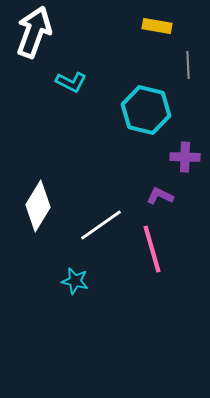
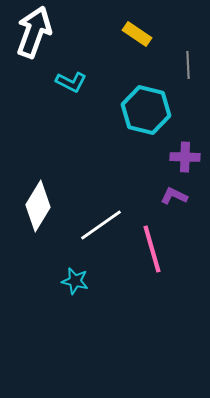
yellow rectangle: moved 20 px left, 8 px down; rotated 24 degrees clockwise
purple L-shape: moved 14 px right
